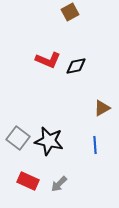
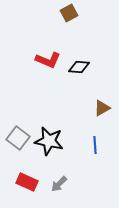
brown square: moved 1 px left, 1 px down
black diamond: moved 3 px right, 1 px down; rotated 15 degrees clockwise
red rectangle: moved 1 px left, 1 px down
